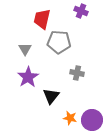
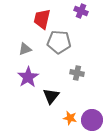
gray triangle: rotated 40 degrees clockwise
